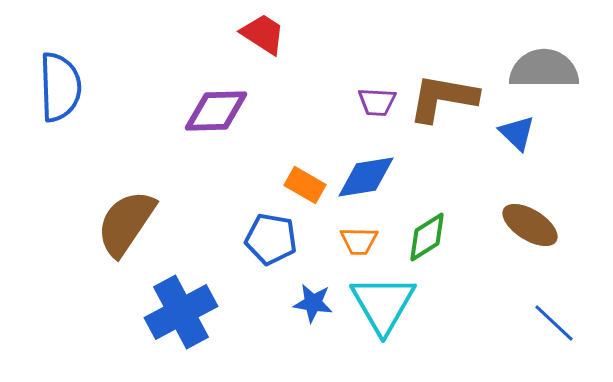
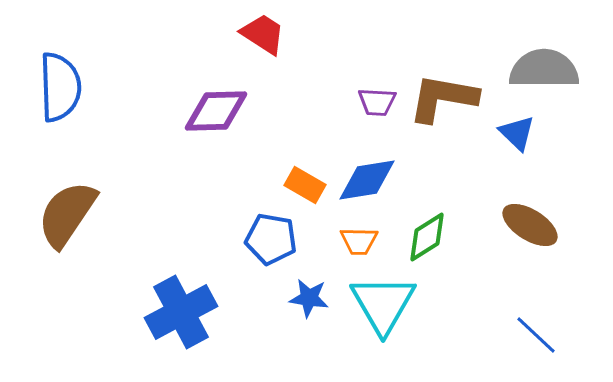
blue diamond: moved 1 px right, 3 px down
brown semicircle: moved 59 px left, 9 px up
blue star: moved 4 px left, 5 px up
blue line: moved 18 px left, 12 px down
